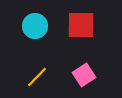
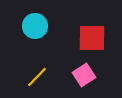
red square: moved 11 px right, 13 px down
